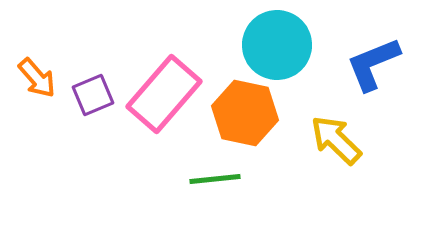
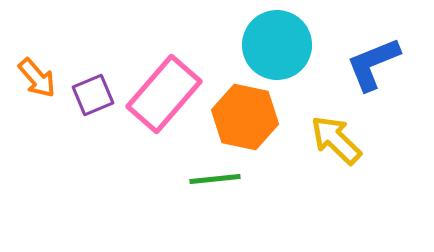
orange hexagon: moved 4 px down
